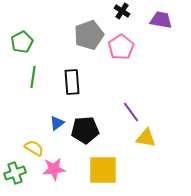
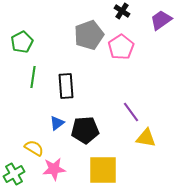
purple trapezoid: rotated 45 degrees counterclockwise
black rectangle: moved 6 px left, 4 px down
green cross: moved 1 px left, 1 px down; rotated 10 degrees counterclockwise
